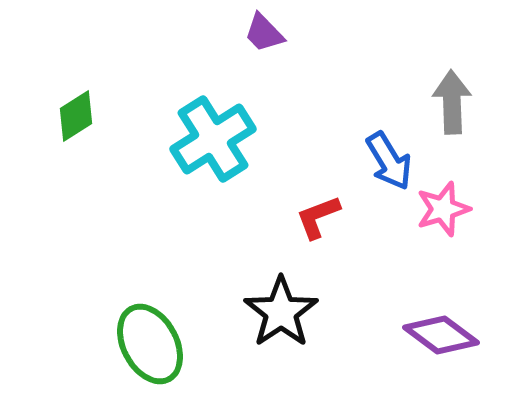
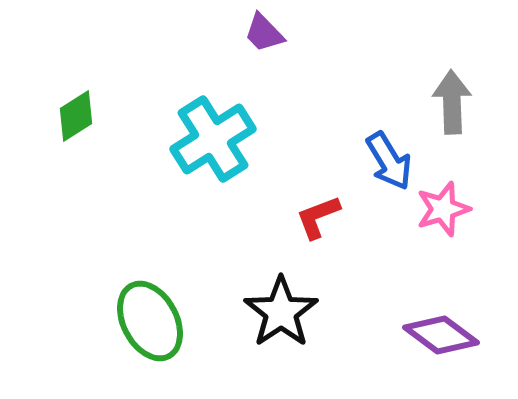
green ellipse: moved 23 px up
